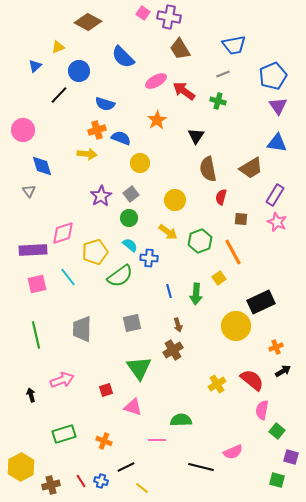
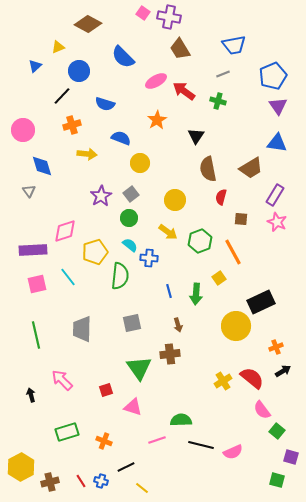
brown diamond at (88, 22): moved 2 px down
black line at (59, 95): moved 3 px right, 1 px down
orange cross at (97, 130): moved 25 px left, 5 px up
pink diamond at (63, 233): moved 2 px right, 2 px up
green semicircle at (120, 276): rotated 48 degrees counterclockwise
brown cross at (173, 350): moved 3 px left, 4 px down; rotated 24 degrees clockwise
pink arrow at (62, 380): rotated 115 degrees counterclockwise
red semicircle at (252, 380): moved 2 px up
yellow cross at (217, 384): moved 6 px right, 3 px up
pink semicircle at (262, 410): rotated 48 degrees counterclockwise
green rectangle at (64, 434): moved 3 px right, 2 px up
pink line at (157, 440): rotated 18 degrees counterclockwise
black line at (201, 467): moved 22 px up
brown cross at (51, 485): moved 1 px left, 3 px up
